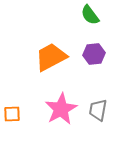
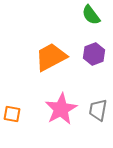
green semicircle: moved 1 px right
purple hexagon: rotated 15 degrees counterclockwise
orange square: rotated 12 degrees clockwise
